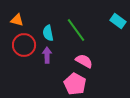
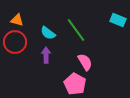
cyan rectangle: moved 1 px up; rotated 14 degrees counterclockwise
cyan semicircle: rotated 42 degrees counterclockwise
red circle: moved 9 px left, 3 px up
purple arrow: moved 1 px left
pink semicircle: moved 1 px right, 1 px down; rotated 30 degrees clockwise
